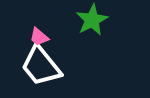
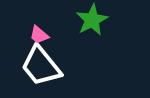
pink trapezoid: moved 2 px up
